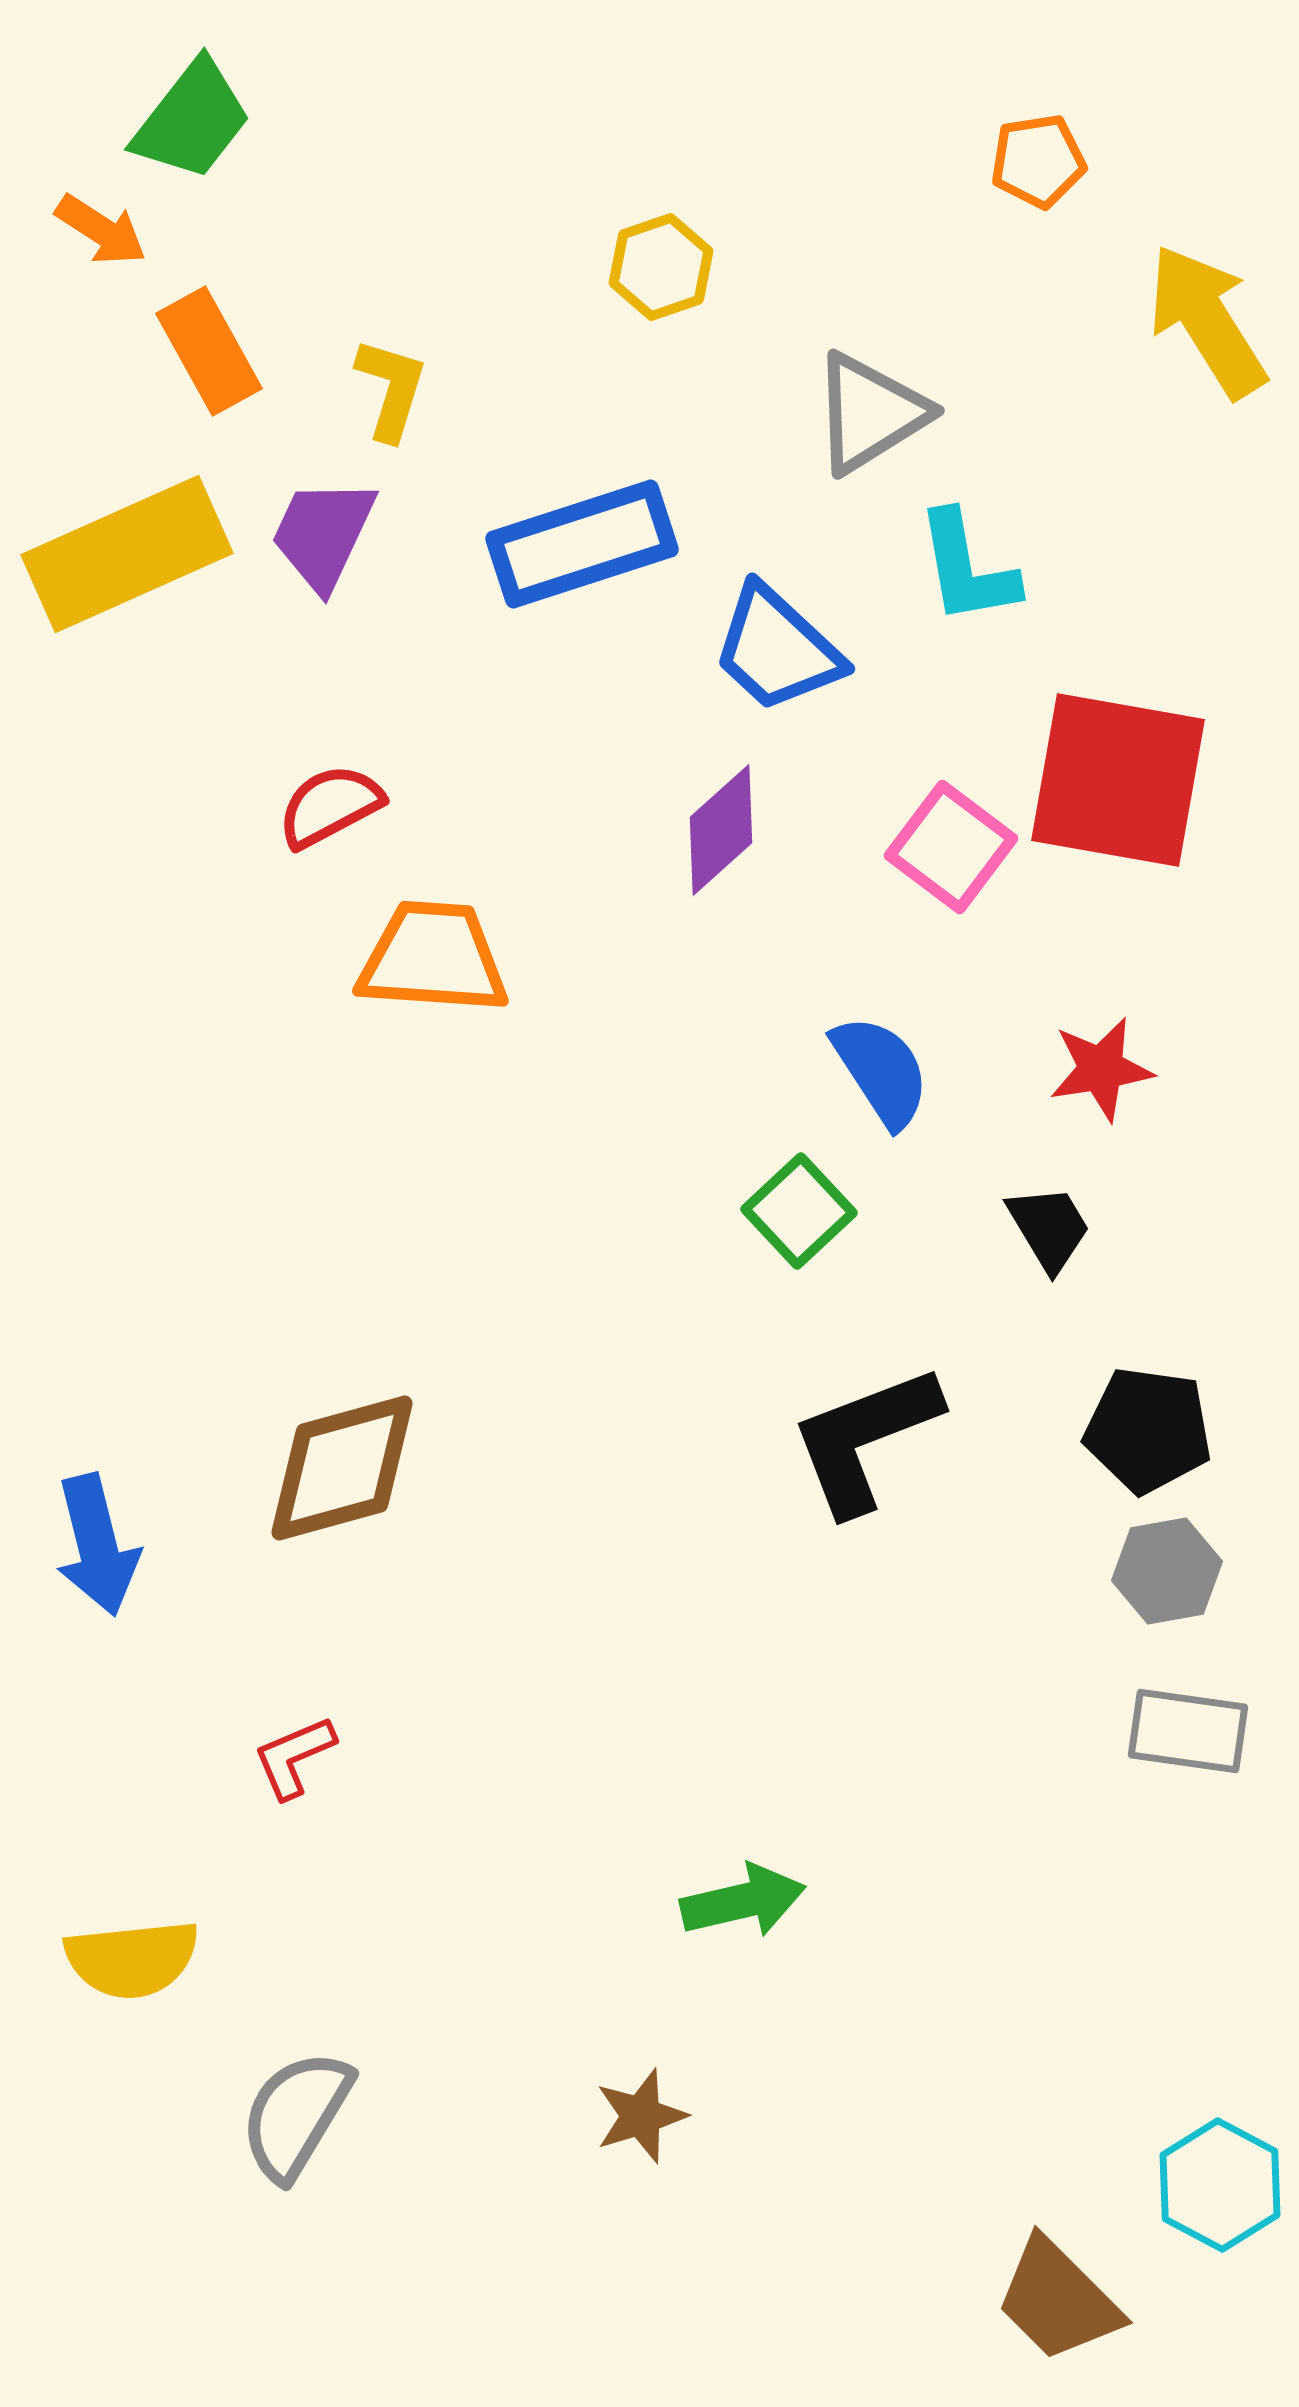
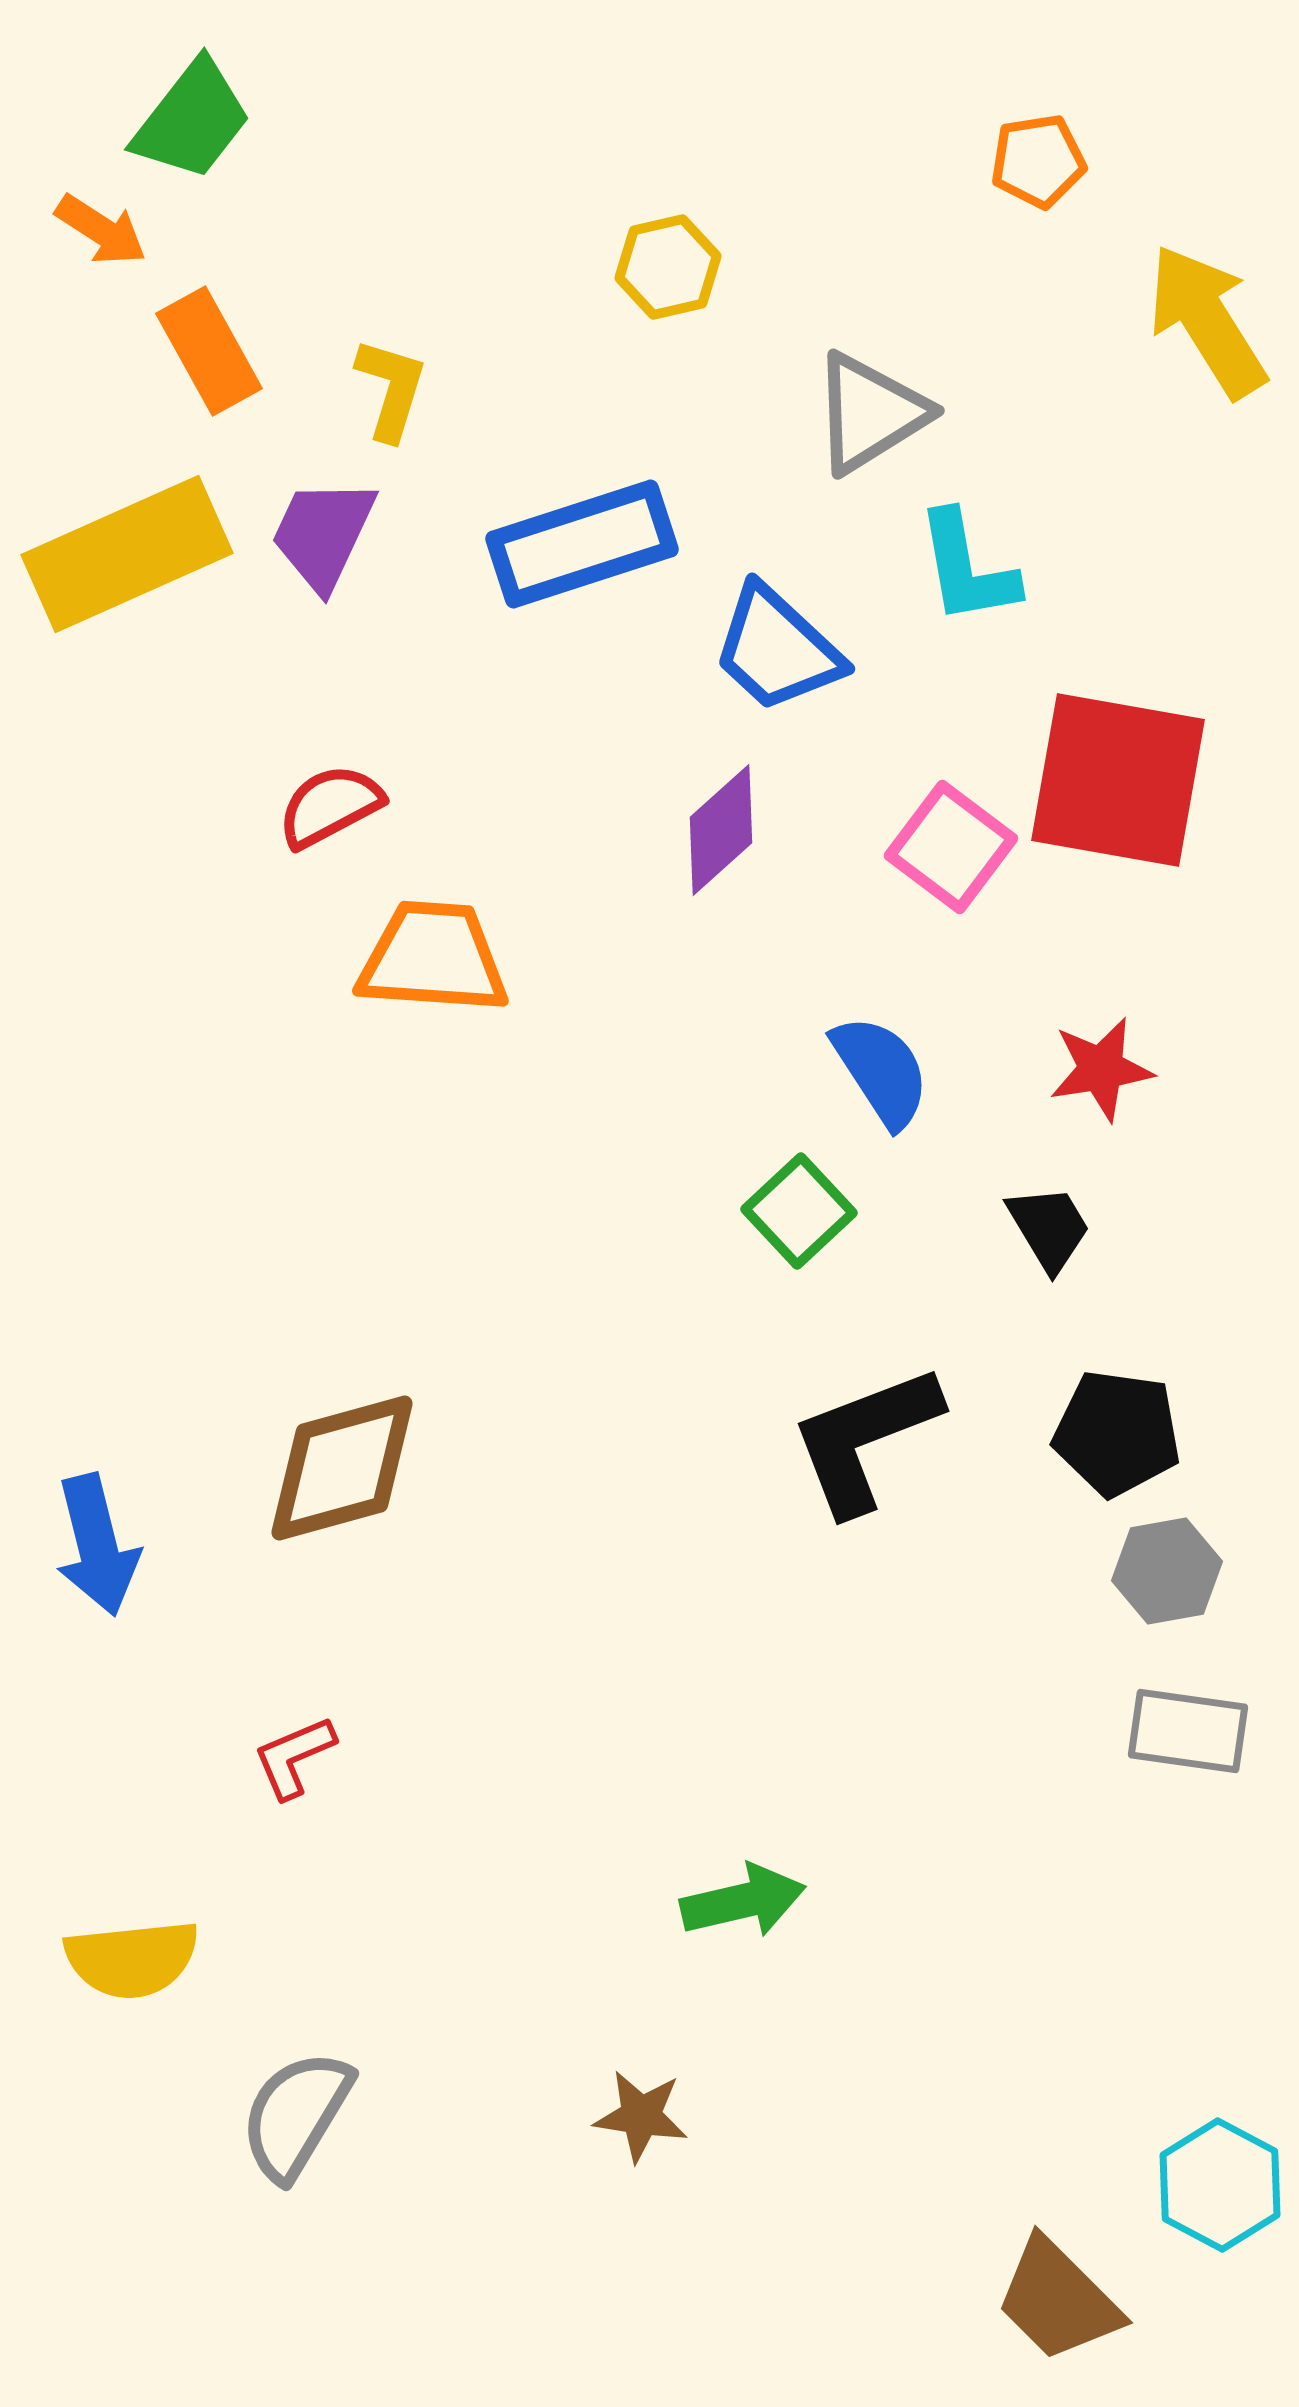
yellow hexagon: moved 7 px right; rotated 6 degrees clockwise
black pentagon: moved 31 px left, 3 px down
brown star: rotated 26 degrees clockwise
